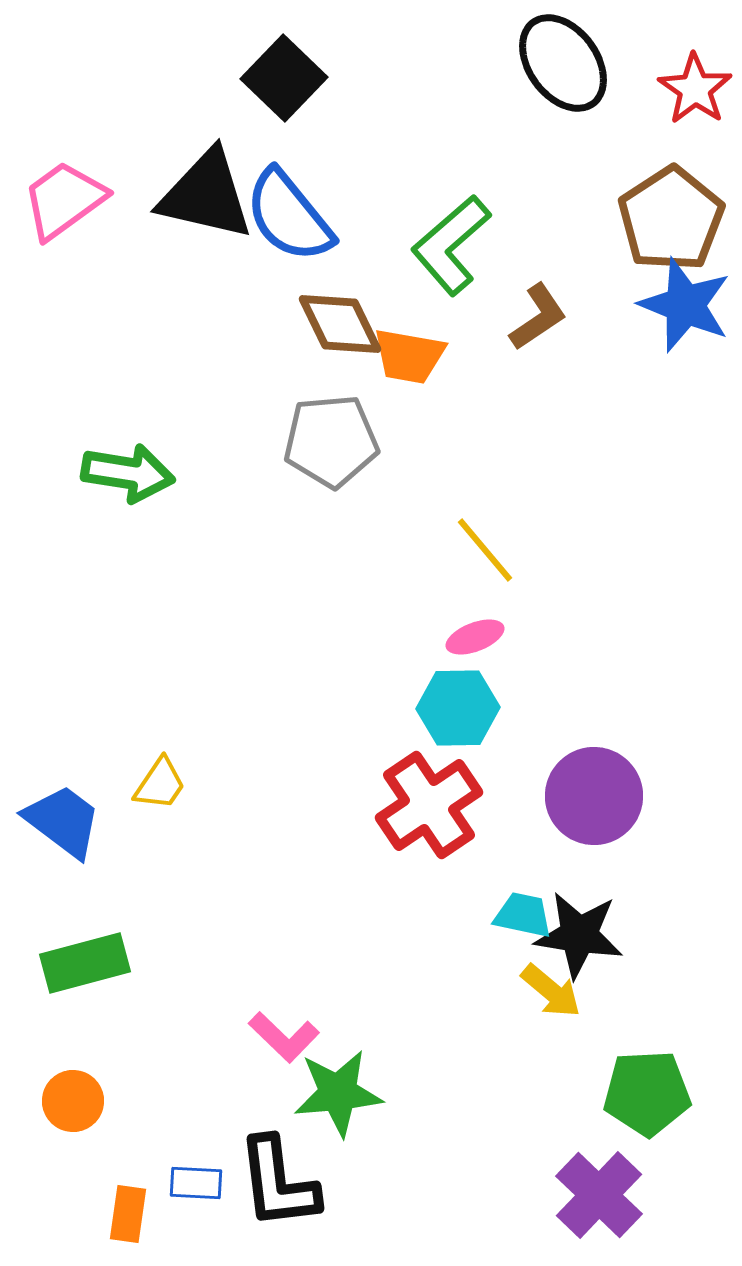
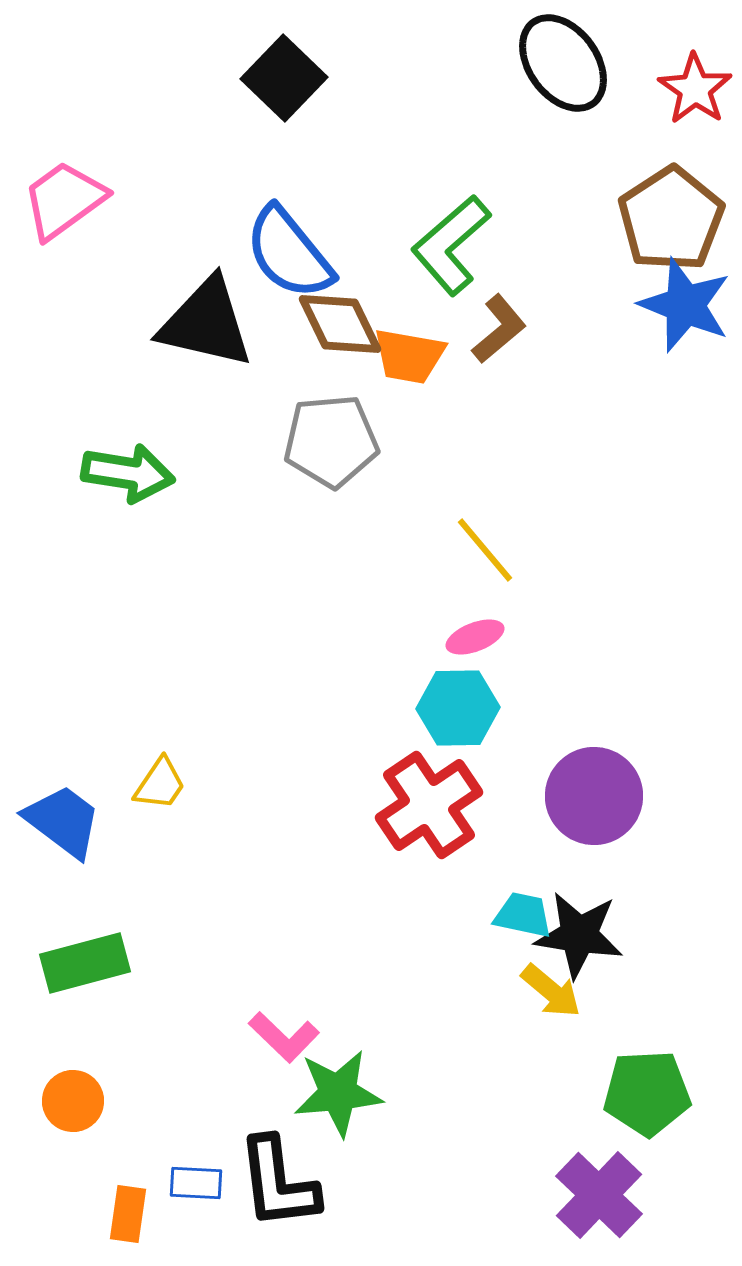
black triangle: moved 128 px down
blue semicircle: moved 37 px down
brown L-shape: moved 39 px left, 12 px down; rotated 6 degrees counterclockwise
